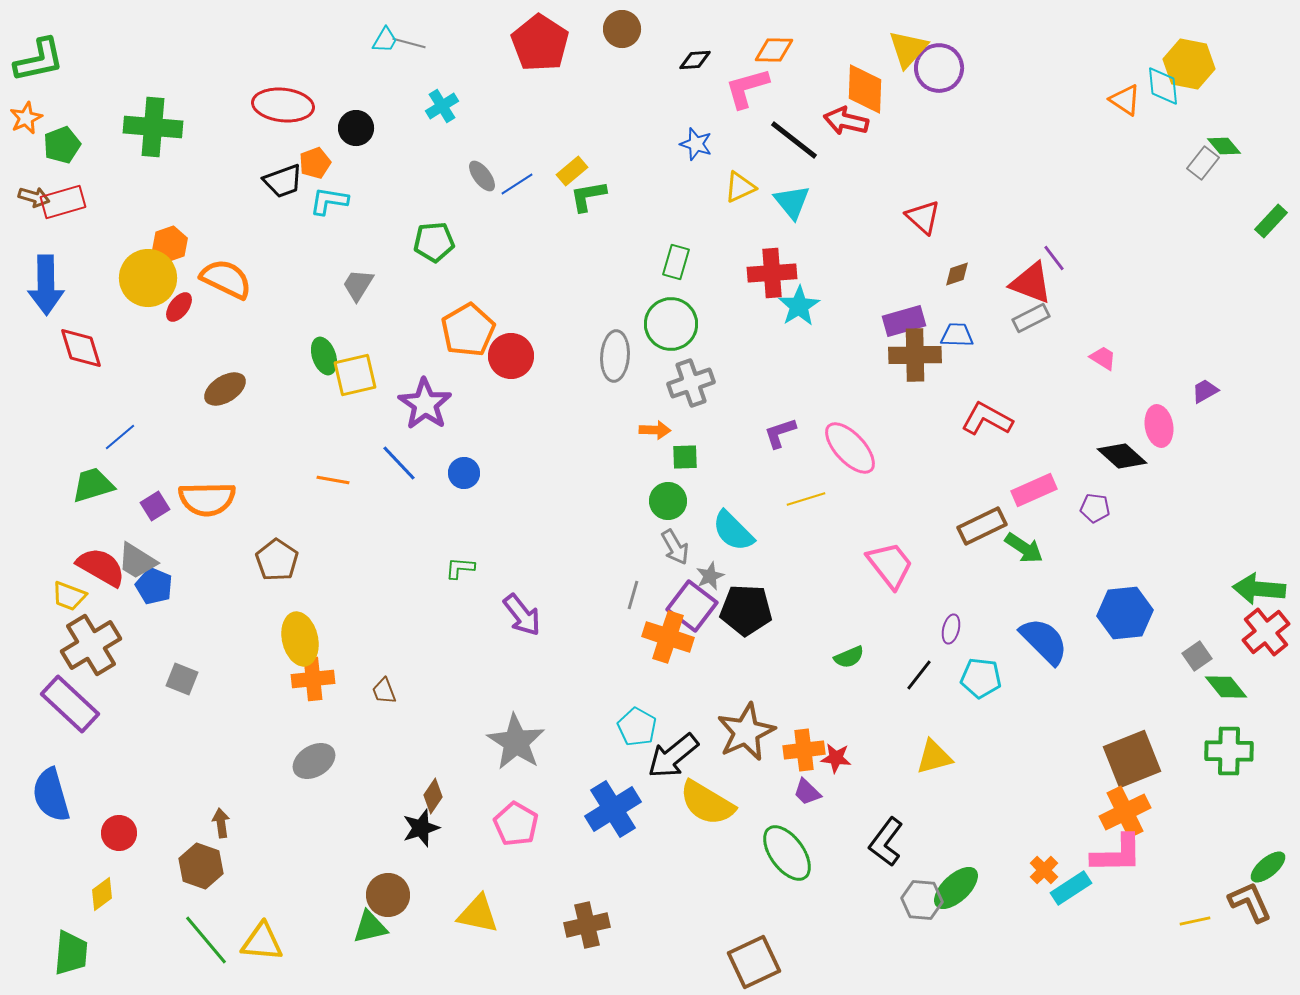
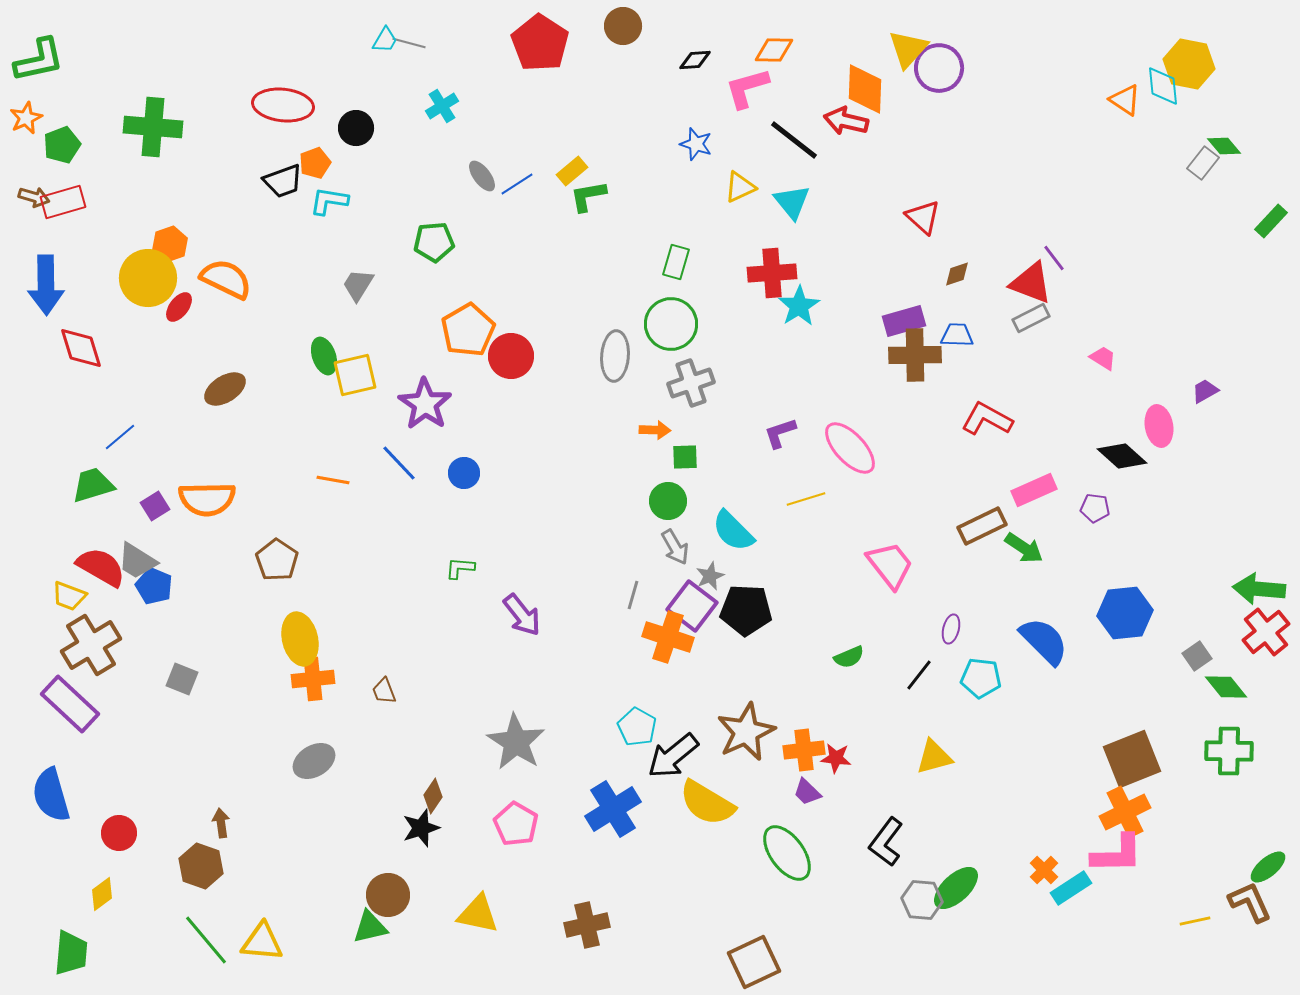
brown circle at (622, 29): moved 1 px right, 3 px up
